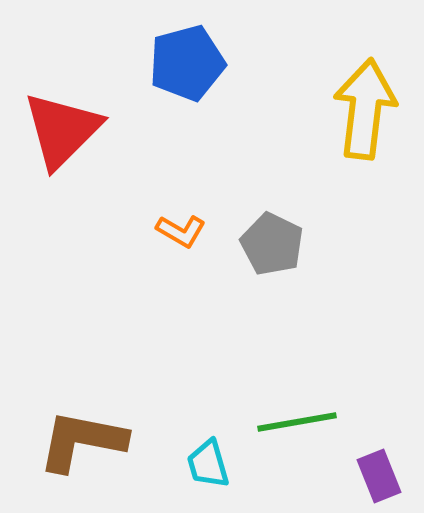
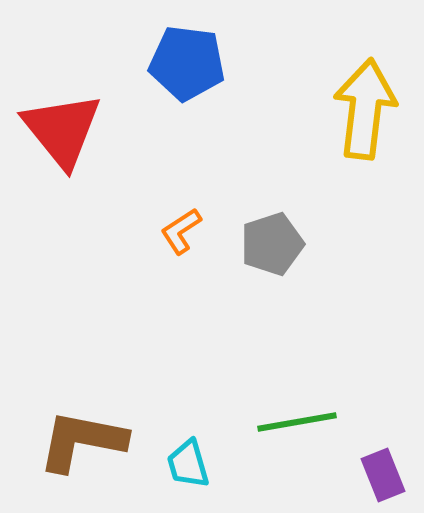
blue pentagon: rotated 22 degrees clockwise
red triangle: rotated 24 degrees counterclockwise
orange L-shape: rotated 117 degrees clockwise
gray pentagon: rotated 28 degrees clockwise
cyan trapezoid: moved 20 px left
purple rectangle: moved 4 px right, 1 px up
